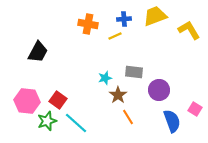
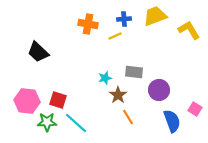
black trapezoid: rotated 105 degrees clockwise
red square: rotated 18 degrees counterclockwise
green star: moved 1 px down; rotated 18 degrees clockwise
